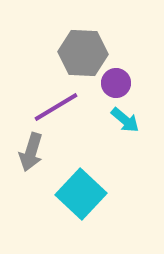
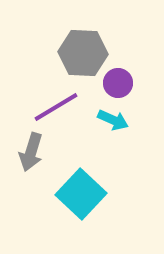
purple circle: moved 2 px right
cyan arrow: moved 12 px left; rotated 16 degrees counterclockwise
